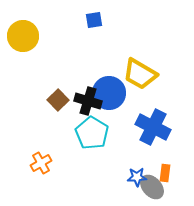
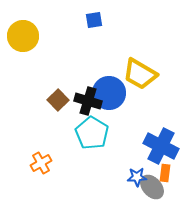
blue cross: moved 8 px right, 19 px down
